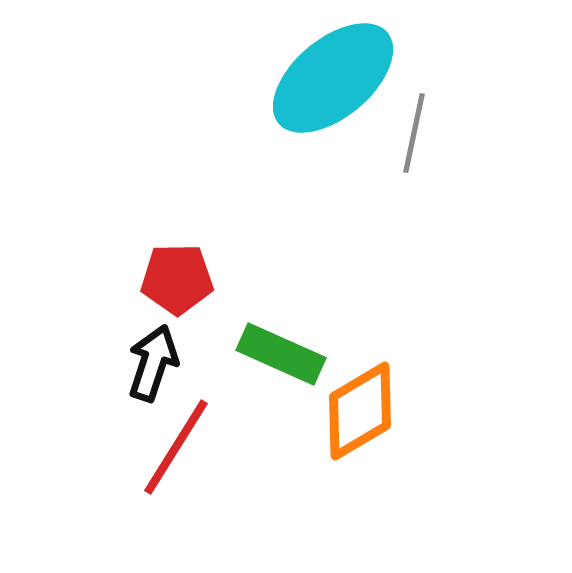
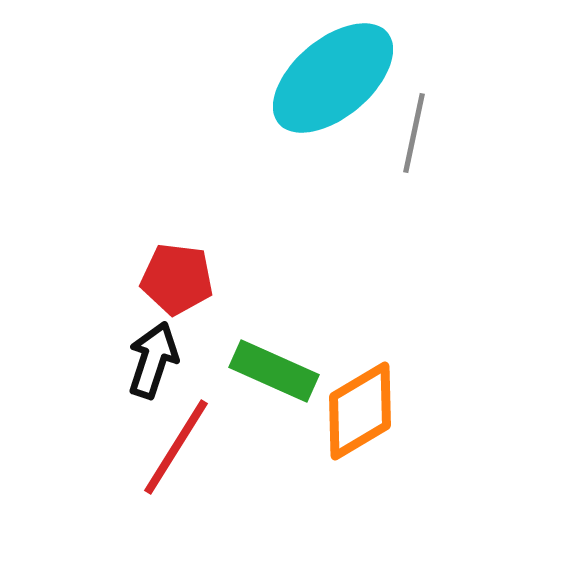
red pentagon: rotated 8 degrees clockwise
green rectangle: moved 7 px left, 17 px down
black arrow: moved 3 px up
